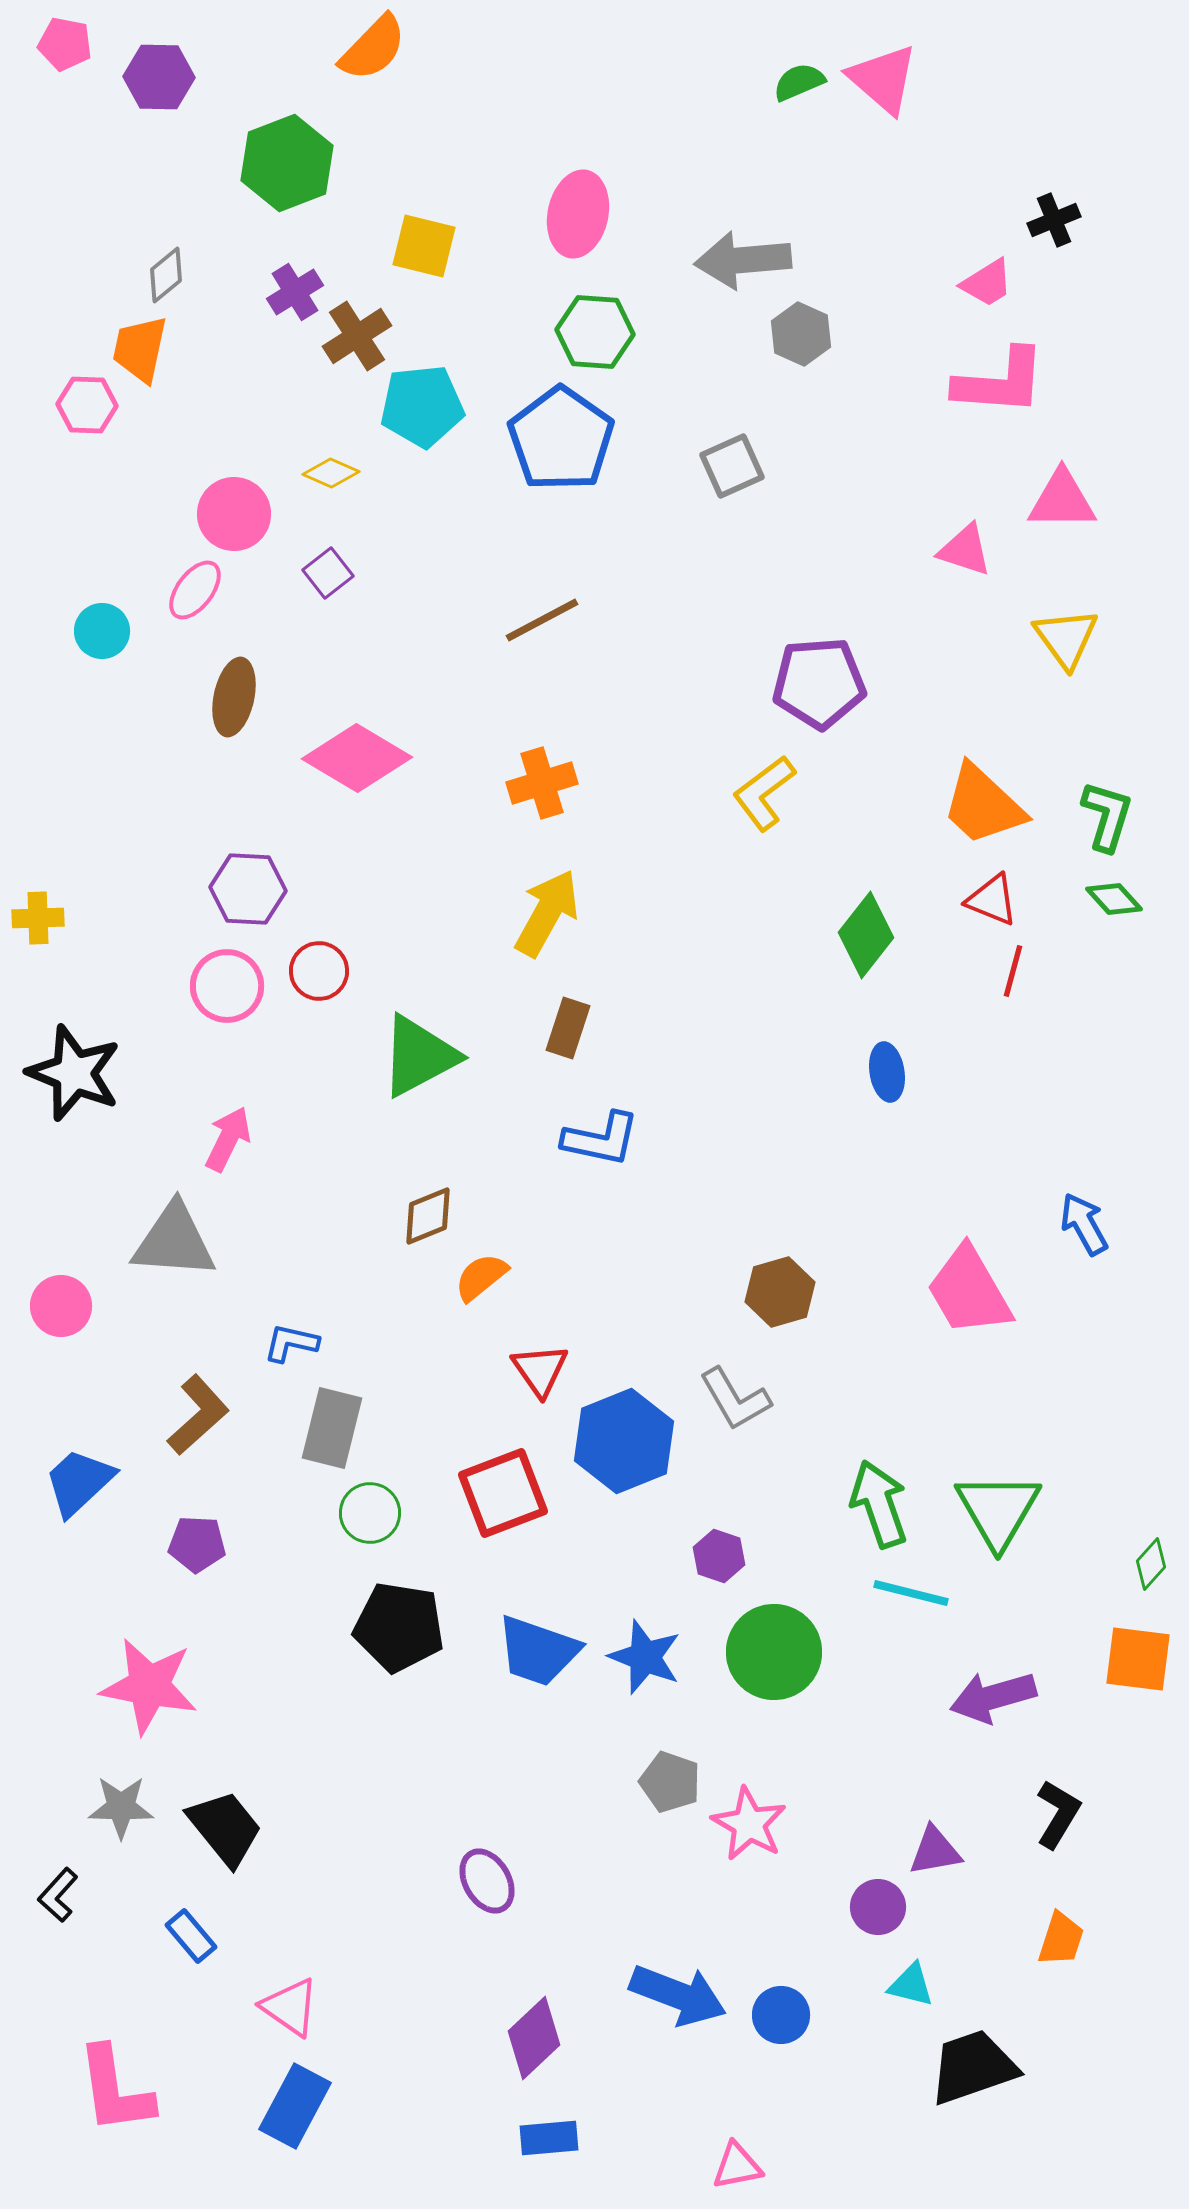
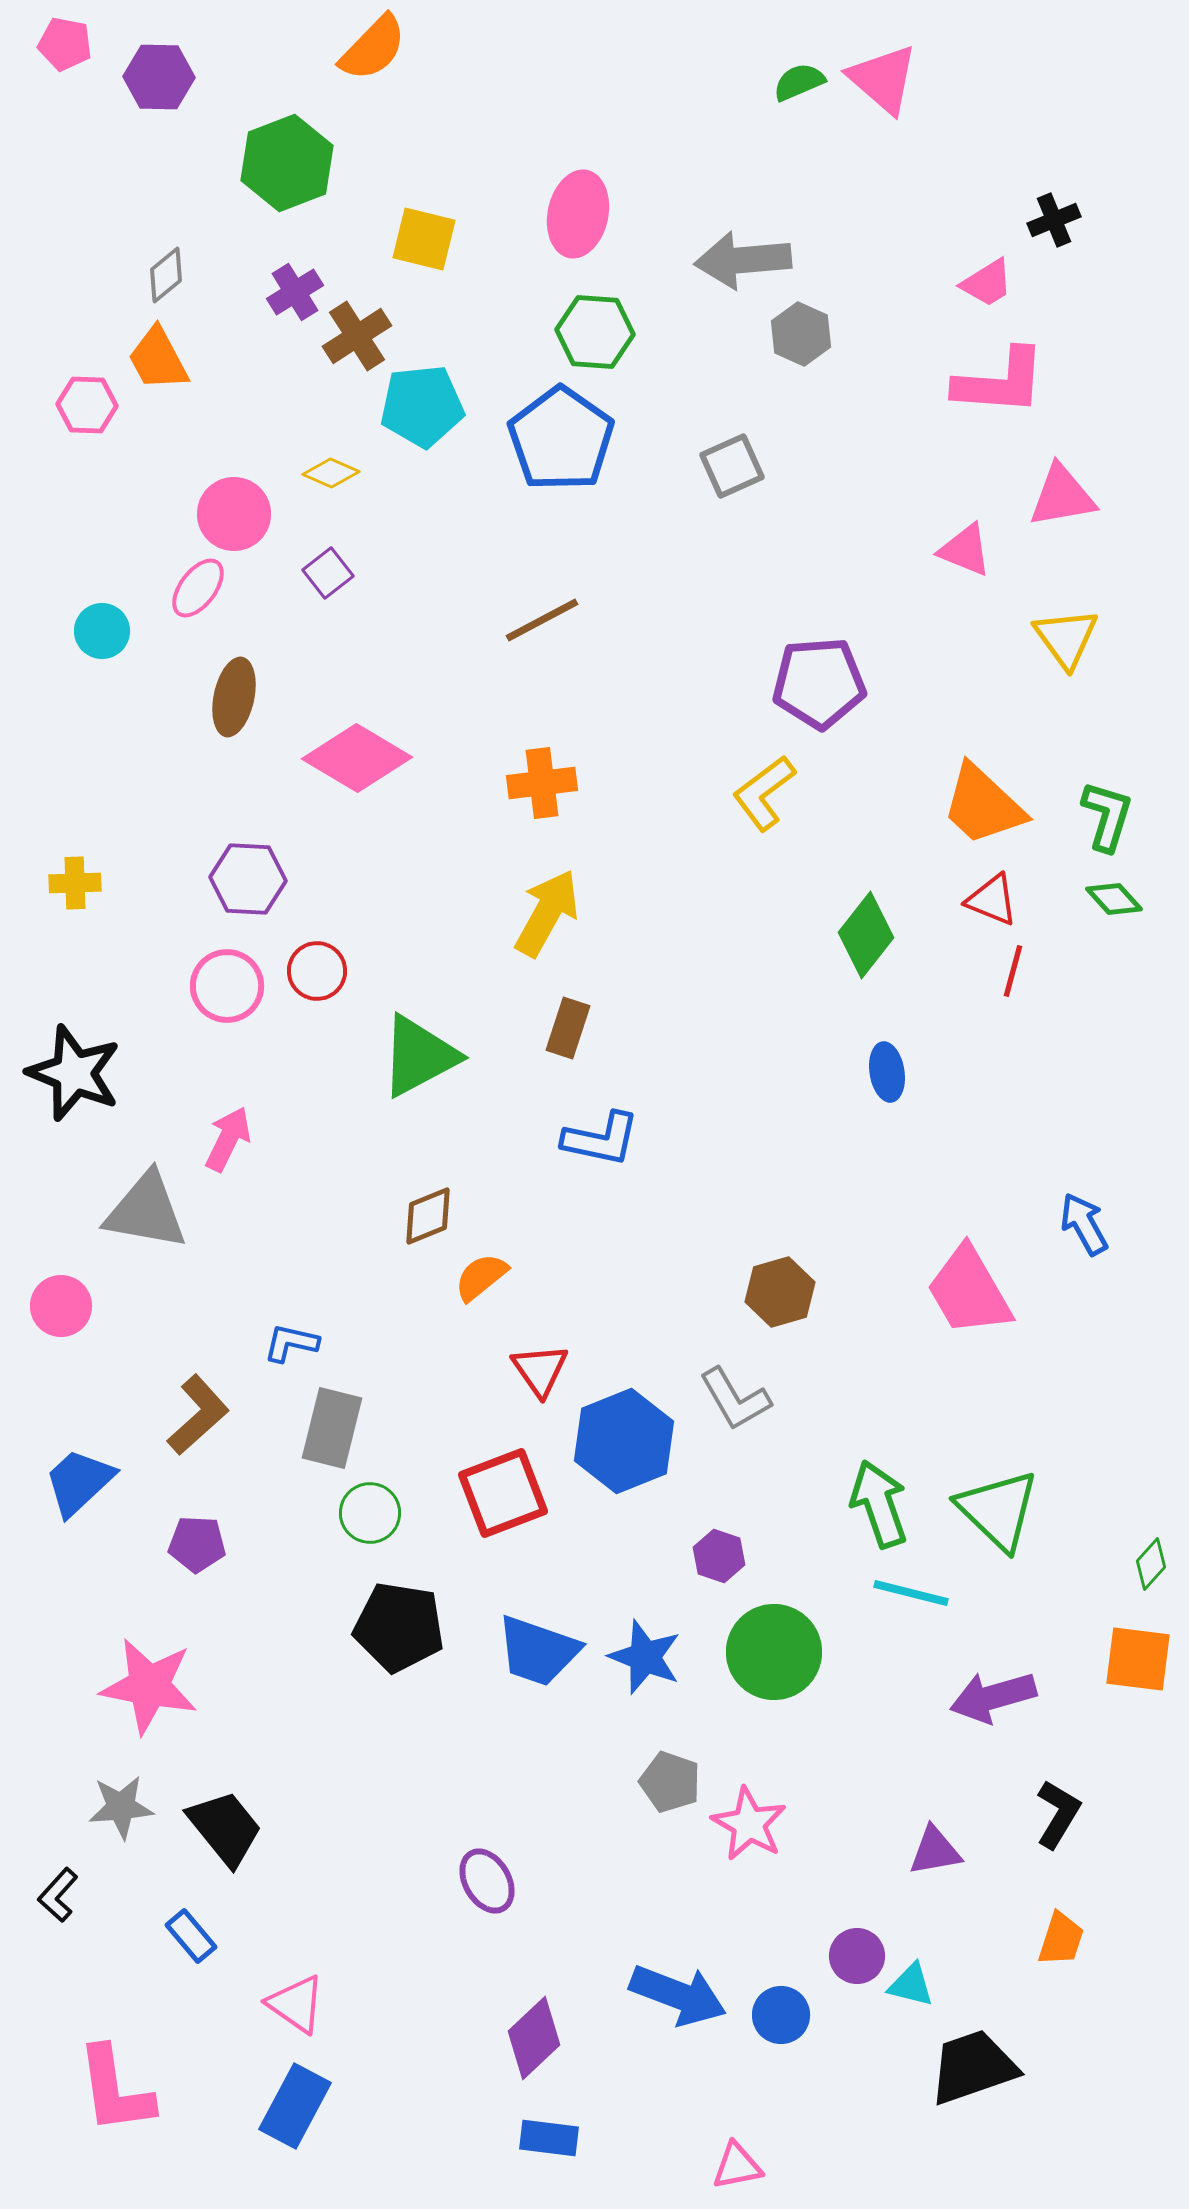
yellow square at (424, 246): moved 7 px up
orange trapezoid at (140, 349): moved 18 px right, 10 px down; rotated 40 degrees counterclockwise
pink triangle at (1062, 500): moved 4 px up; rotated 10 degrees counterclockwise
pink triangle at (965, 550): rotated 4 degrees clockwise
pink ellipse at (195, 590): moved 3 px right, 2 px up
orange cross at (542, 783): rotated 10 degrees clockwise
purple hexagon at (248, 889): moved 10 px up
yellow cross at (38, 918): moved 37 px right, 35 px up
red circle at (319, 971): moved 2 px left
gray triangle at (174, 1241): moved 28 px left, 30 px up; rotated 6 degrees clockwise
green triangle at (998, 1510): rotated 16 degrees counterclockwise
gray star at (121, 1807): rotated 6 degrees counterclockwise
purple circle at (878, 1907): moved 21 px left, 49 px down
pink triangle at (290, 2007): moved 6 px right, 3 px up
blue rectangle at (549, 2138): rotated 12 degrees clockwise
